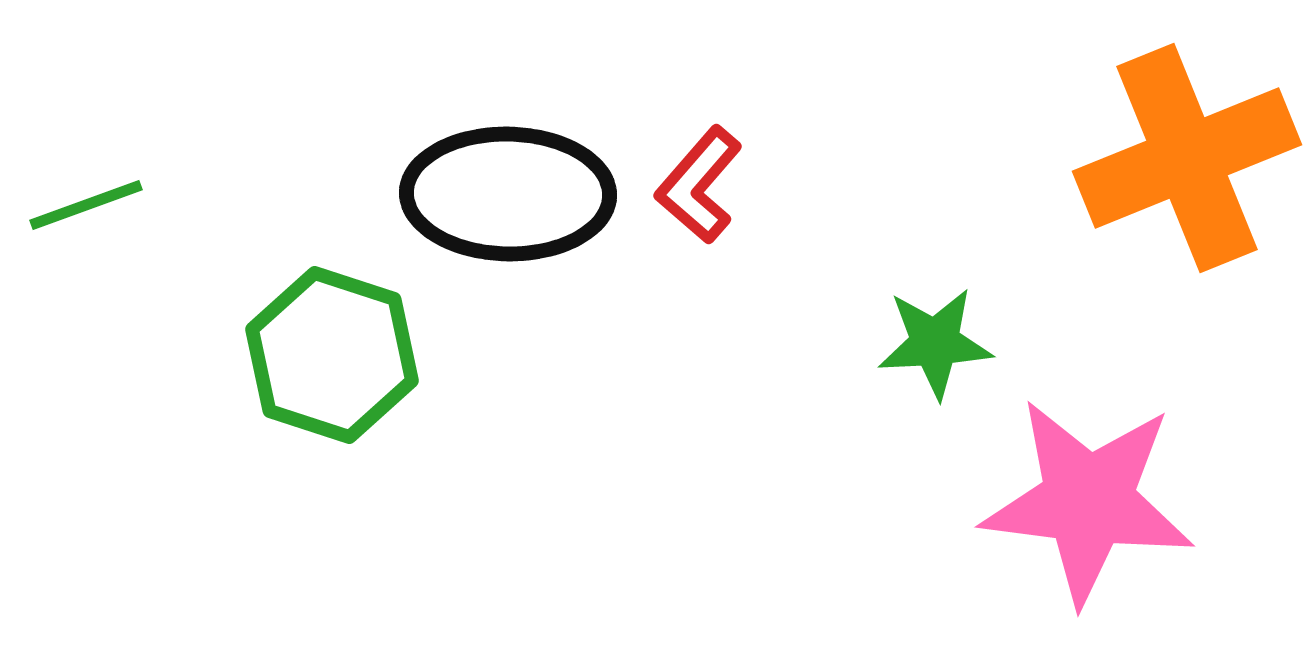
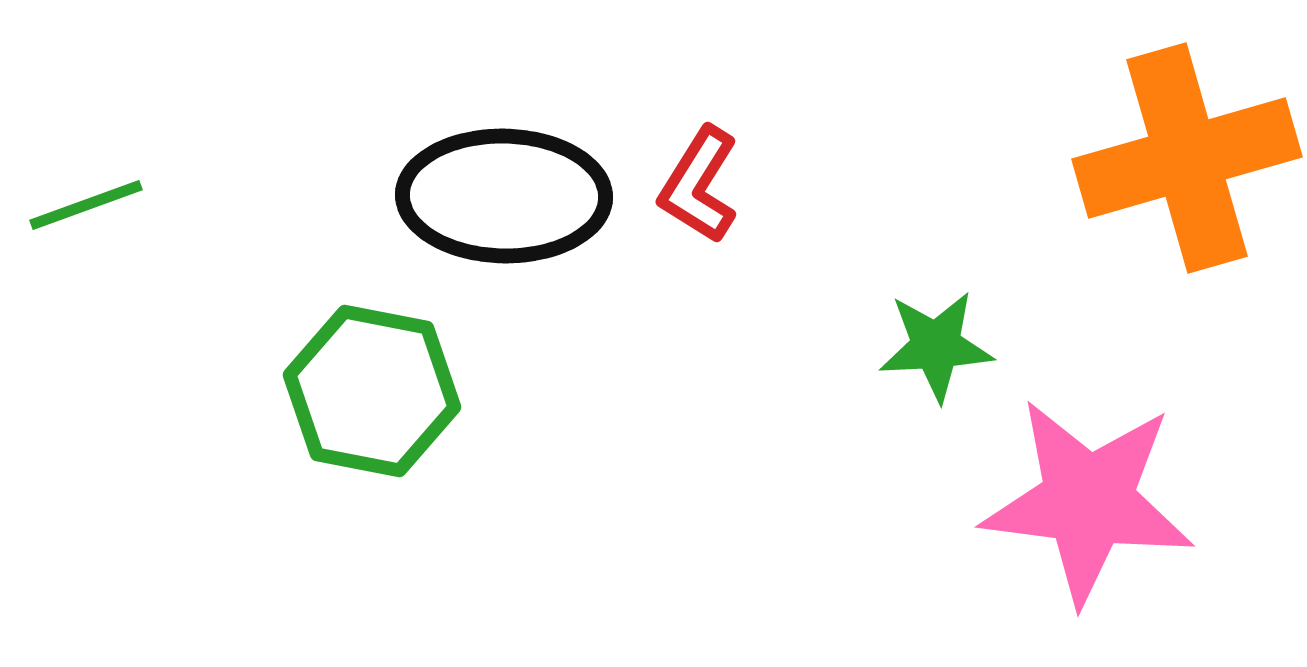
orange cross: rotated 6 degrees clockwise
red L-shape: rotated 9 degrees counterclockwise
black ellipse: moved 4 px left, 2 px down
green star: moved 1 px right, 3 px down
green hexagon: moved 40 px right, 36 px down; rotated 7 degrees counterclockwise
